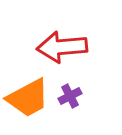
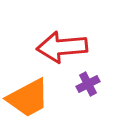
purple cross: moved 18 px right, 12 px up
